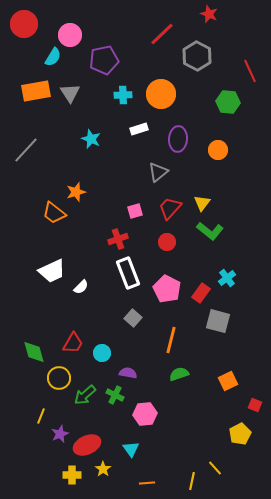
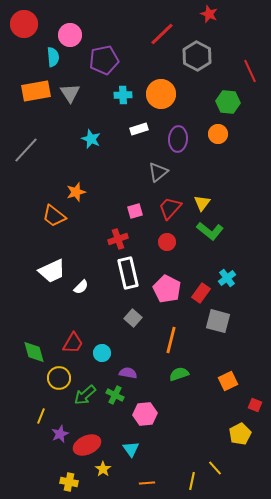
cyan semicircle at (53, 57): rotated 36 degrees counterclockwise
orange circle at (218, 150): moved 16 px up
orange trapezoid at (54, 213): moved 3 px down
white rectangle at (128, 273): rotated 8 degrees clockwise
yellow cross at (72, 475): moved 3 px left, 7 px down; rotated 12 degrees clockwise
